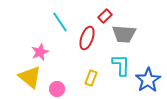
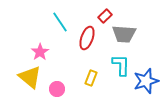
pink star: rotated 12 degrees counterclockwise
blue star: moved 2 px left, 1 px down; rotated 15 degrees clockwise
